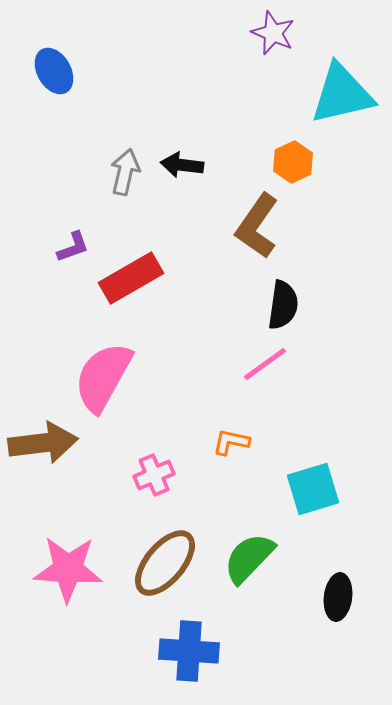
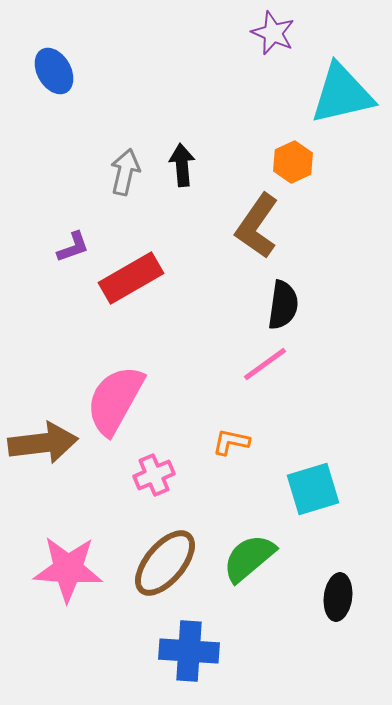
black arrow: rotated 78 degrees clockwise
pink semicircle: moved 12 px right, 23 px down
green semicircle: rotated 6 degrees clockwise
